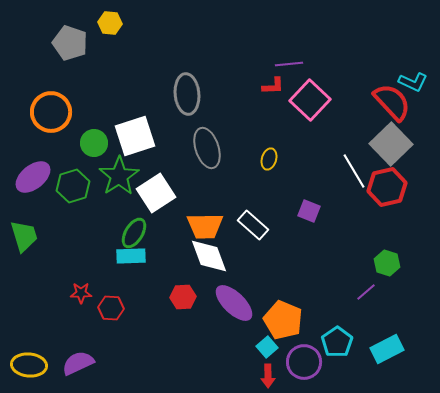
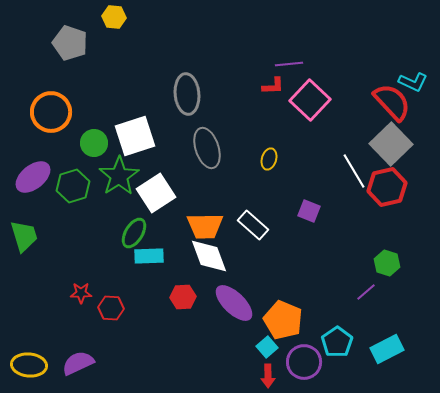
yellow hexagon at (110, 23): moved 4 px right, 6 px up
cyan rectangle at (131, 256): moved 18 px right
